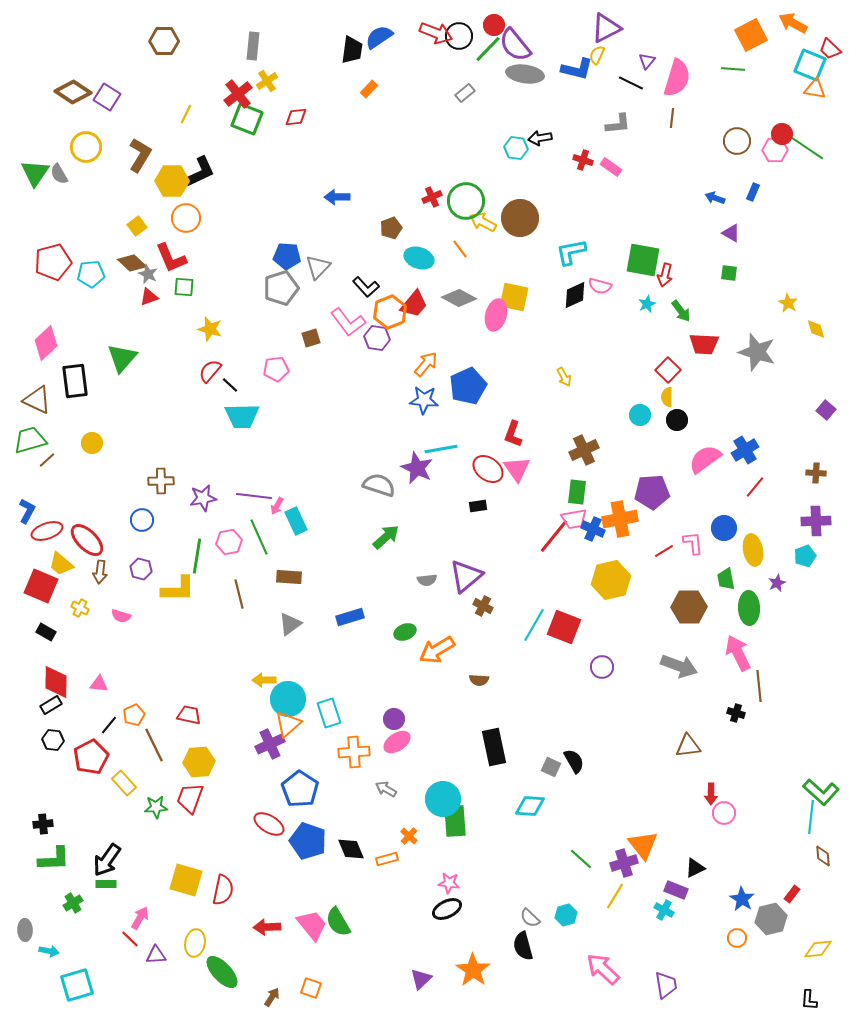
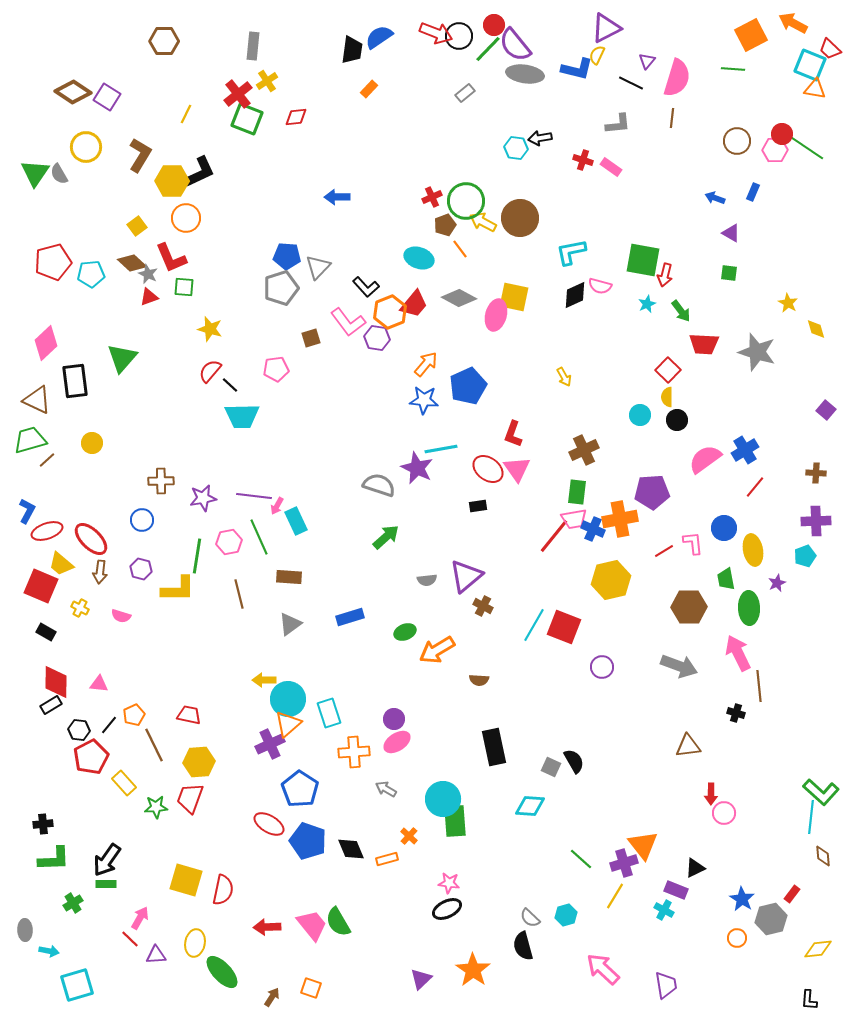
brown pentagon at (391, 228): moved 54 px right, 3 px up
red ellipse at (87, 540): moved 4 px right, 1 px up
black hexagon at (53, 740): moved 26 px right, 10 px up
